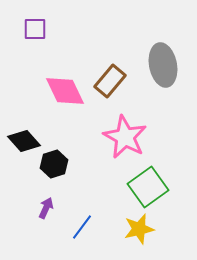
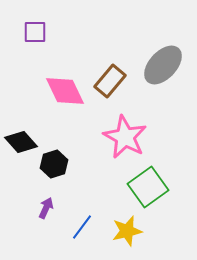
purple square: moved 3 px down
gray ellipse: rotated 54 degrees clockwise
black diamond: moved 3 px left, 1 px down
yellow star: moved 12 px left, 2 px down
